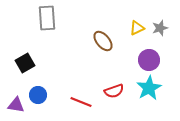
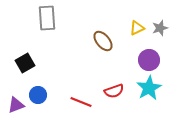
purple triangle: rotated 30 degrees counterclockwise
